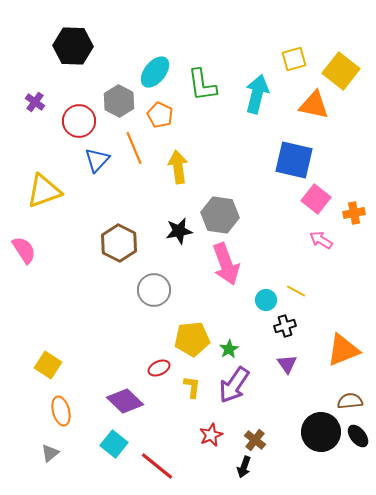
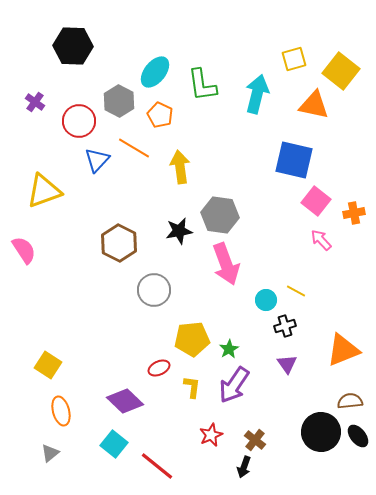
orange line at (134, 148): rotated 36 degrees counterclockwise
yellow arrow at (178, 167): moved 2 px right
pink square at (316, 199): moved 2 px down
pink arrow at (321, 240): rotated 15 degrees clockwise
